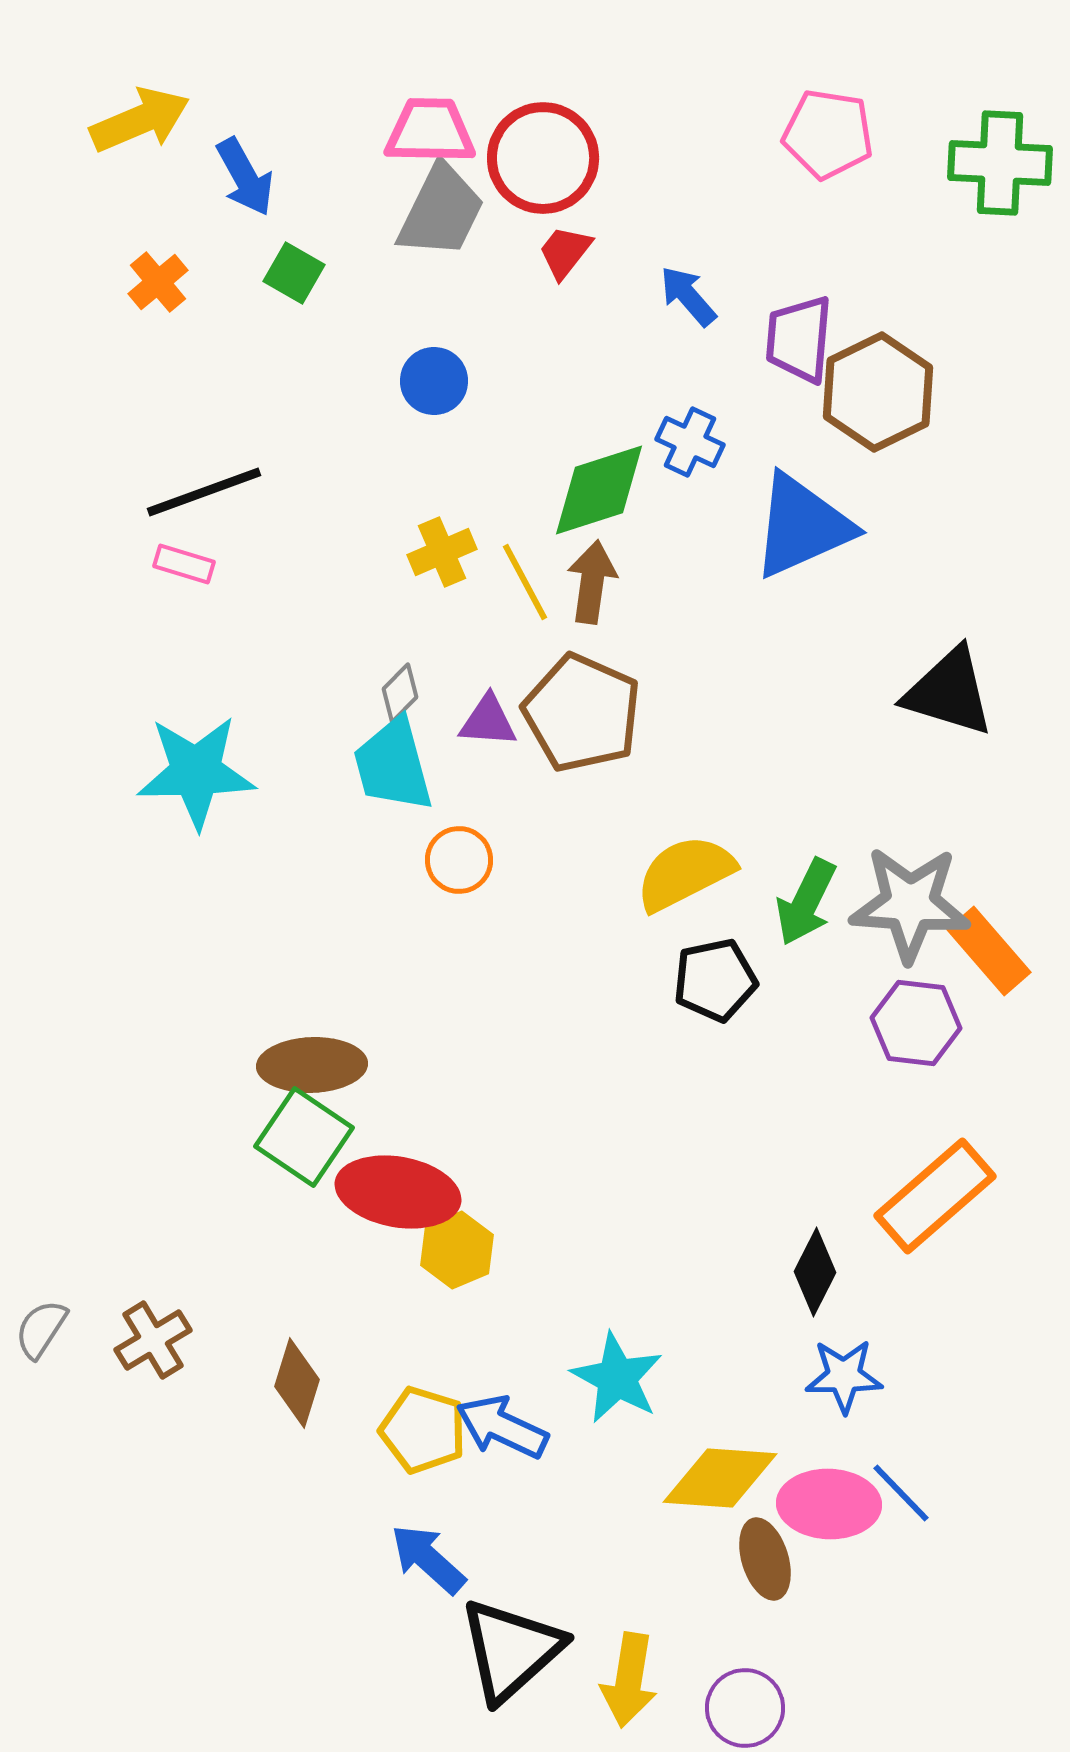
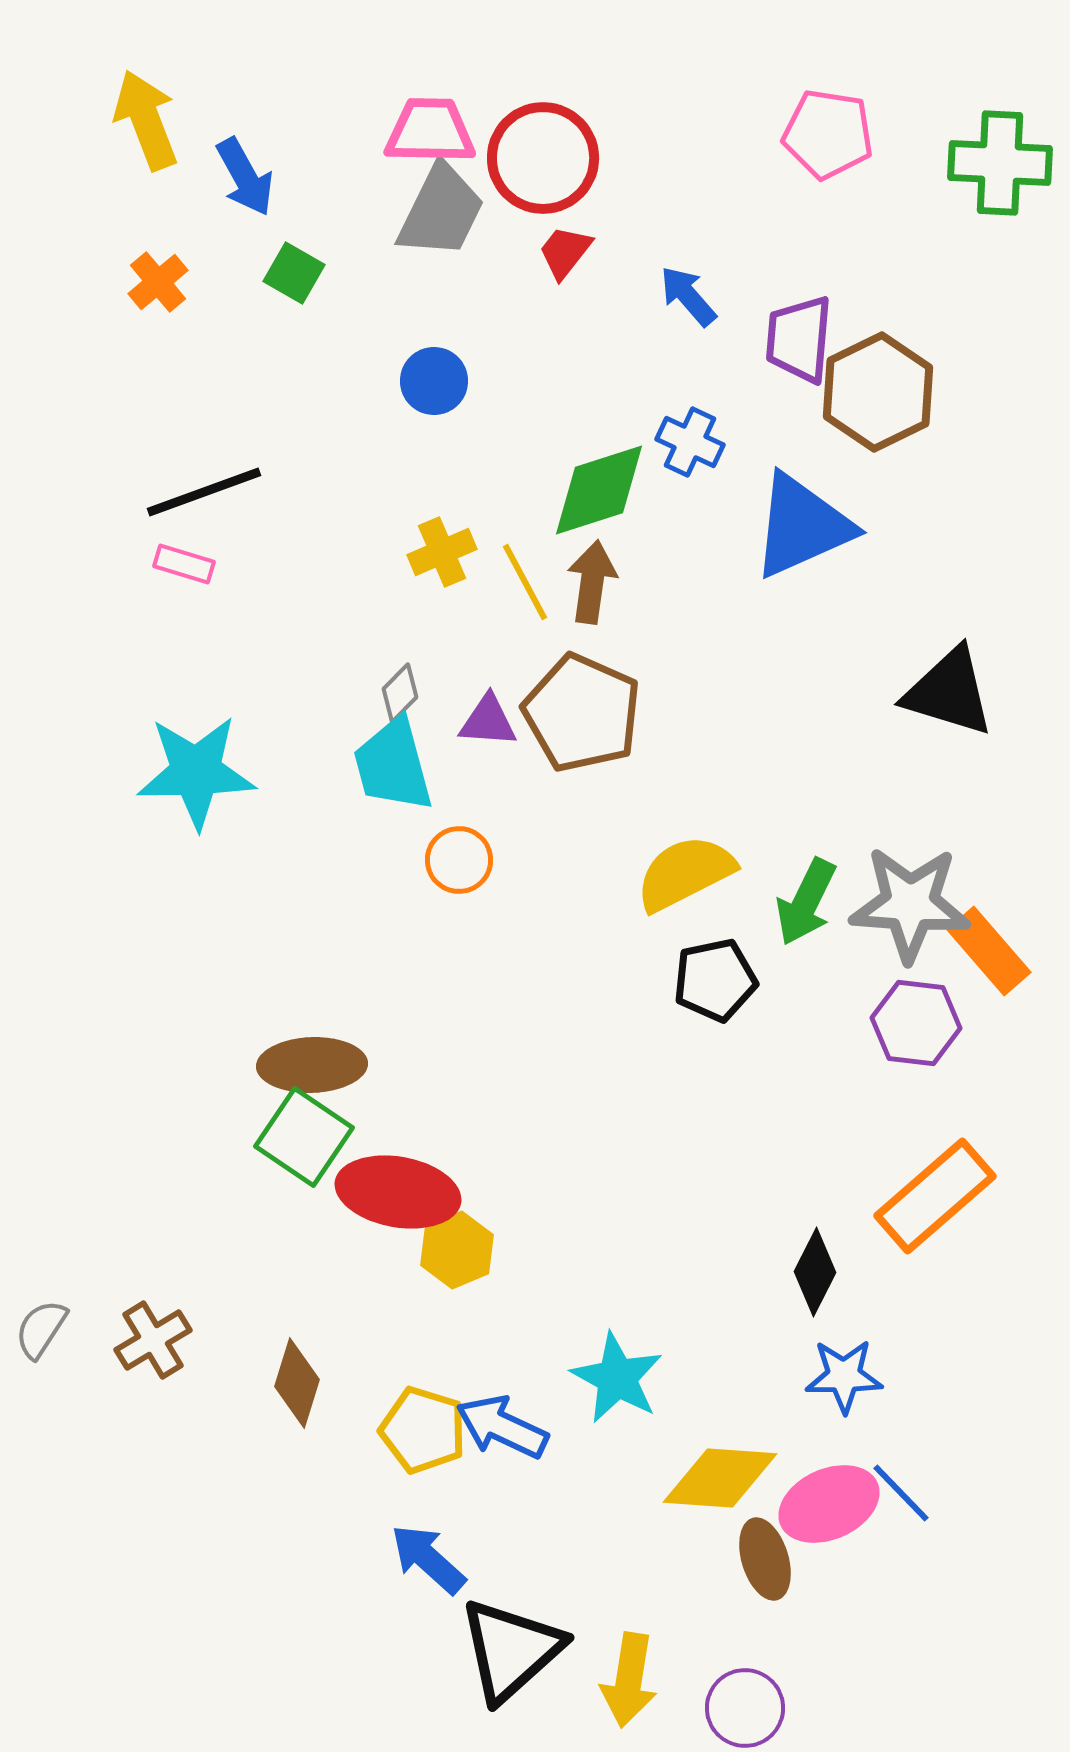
yellow arrow at (140, 120): moved 6 px right; rotated 88 degrees counterclockwise
pink ellipse at (829, 1504): rotated 26 degrees counterclockwise
